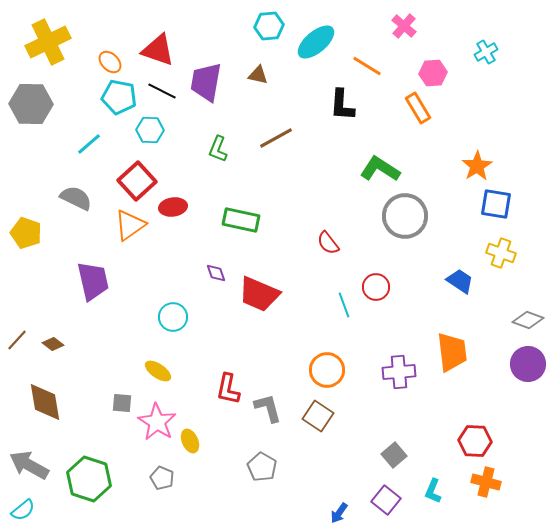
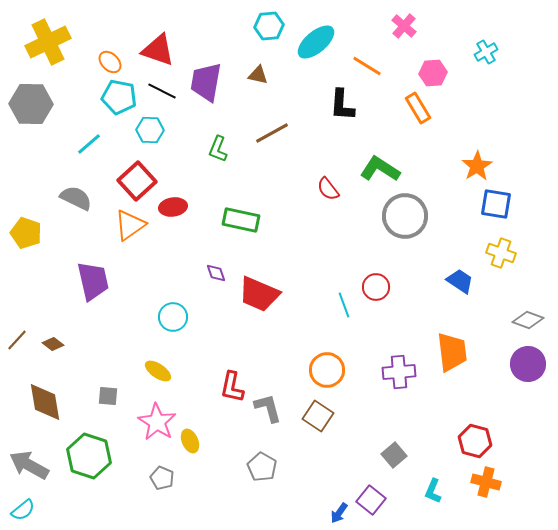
brown line at (276, 138): moved 4 px left, 5 px up
red semicircle at (328, 243): moved 54 px up
red L-shape at (228, 389): moved 4 px right, 2 px up
gray square at (122, 403): moved 14 px left, 7 px up
red hexagon at (475, 441): rotated 12 degrees clockwise
green hexagon at (89, 479): moved 23 px up
purple square at (386, 500): moved 15 px left
